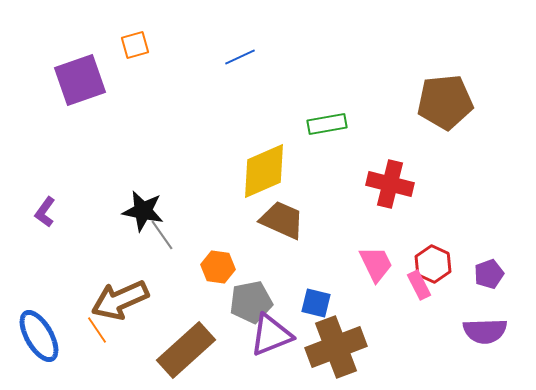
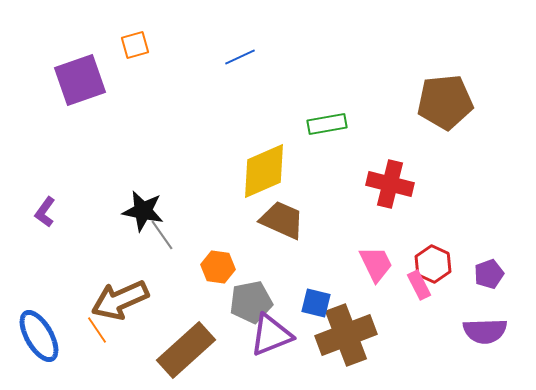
brown cross: moved 10 px right, 12 px up
